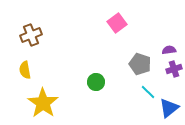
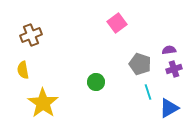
yellow semicircle: moved 2 px left
cyan line: rotated 28 degrees clockwise
blue triangle: rotated 10 degrees clockwise
